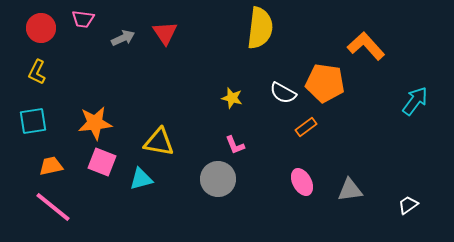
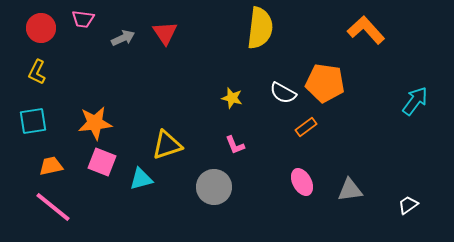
orange L-shape: moved 16 px up
yellow triangle: moved 8 px right, 3 px down; rotated 28 degrees counterclockwise
gray circle: moved 4 px left, 8 px down
